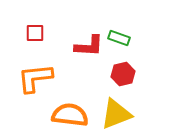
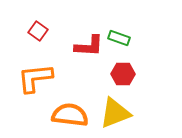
red square: moved 3 px right, 2 px up; rotated 36 degrees clockwise
red hexagon: rotated 15 degrees clockwise
yellow triangle: moved 1 px left, 1 px up
